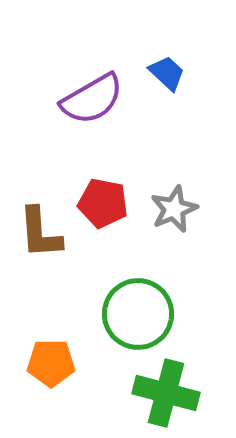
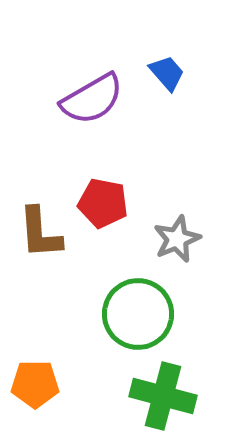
blue trapezoid: rotated 6 degrees clockwise
gray star: moved 3 px right, 30 px down
orange pentagon: moved 16 px left, 21 px down
green cross: moved 3 px left, 3 px down
